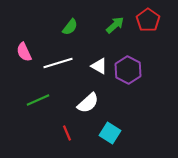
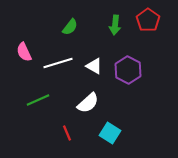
green arrow: rotated 138 degrees clockwise
white triangle: moved 5 px left
